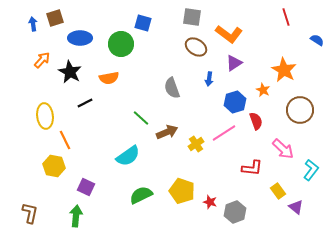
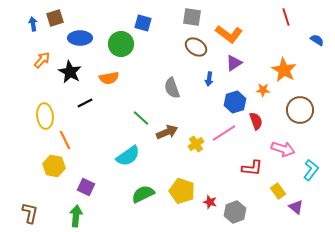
orange star at (263, 90): rotated 24 degrees counterclockwise
pink arrow at (283, 149): rotated 25 degrees counterclockwise
green semicircle at (141, 195): moved 2 px right, 1 px up
